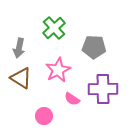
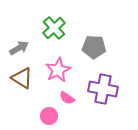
gray arrow: rotated 132 degrees counterclockwise
brown triangle: moved 1 px right
purple cross: rotated 12 degrees clockwise
pink semicircle: moved 5 px left, 1 px up
pink circle: moved 5 px right
